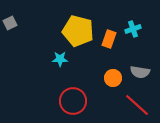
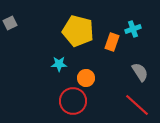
orange rectangle: moved 3 px right, 3 px down
cyan star: moved 1 px left, 5 px down
gray semicircle: rotated 132 degrees counterclockwise
orange circle: moved 27 px left
